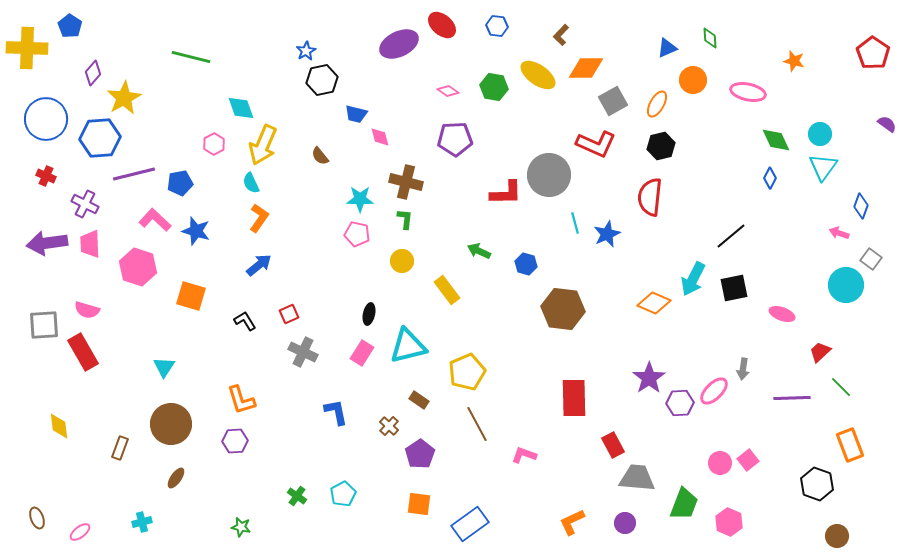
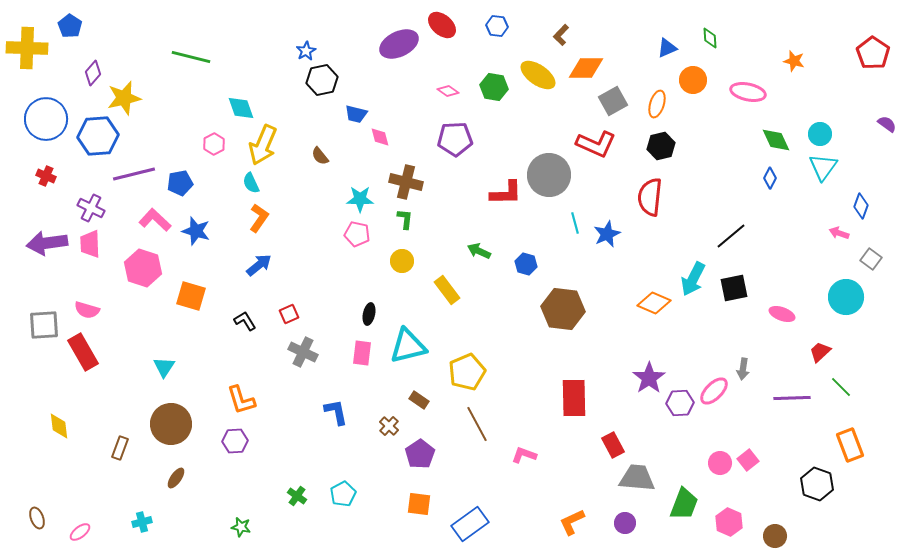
yellow star at (124, 98): rotated 16 degrees clockwise
orange ellipse at (657, 104): rotated 12 degrees counterclockwise
blue hexagon at (100, 138): moved 2 px left, 2 px up
purple cross at (85, 204): moved 6 px right, 4 px down
pink hexagon at (138, 267): moved 5 px right, 1 px down
cyan circle at (846, 285): moved 12 px down
pink rectangle at (362, 353): rotated 25 degrees counterclockwise
brown circle at (837, 536): moved 62 px left
